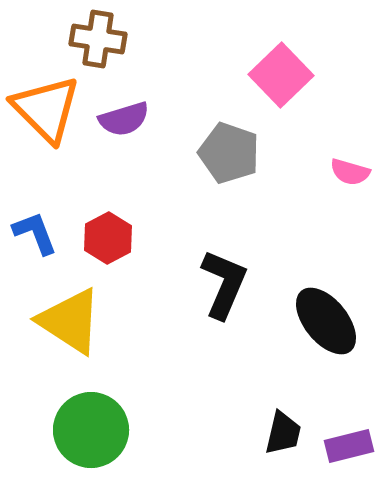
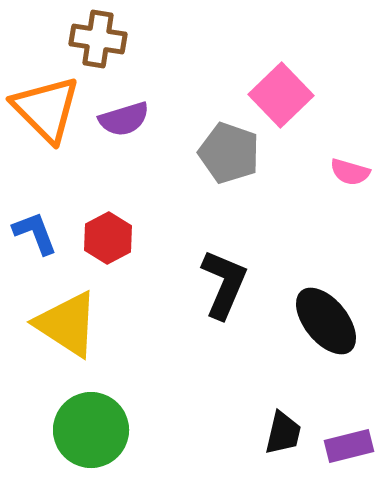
pink square: moved 20 px down
yellow triangle: moved 3 px left, 3 px down
